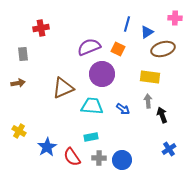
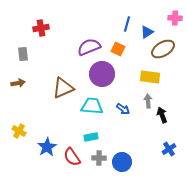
brown ellipse: rotated 15 degrees counterclockwise
blue circle: moved 2 px down
